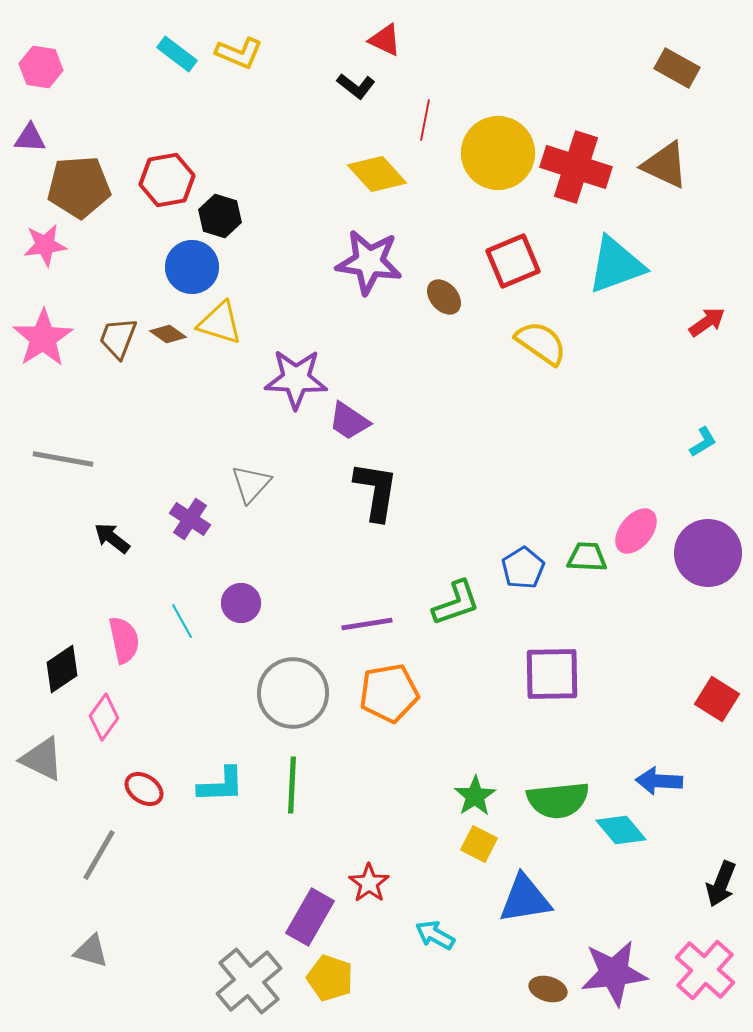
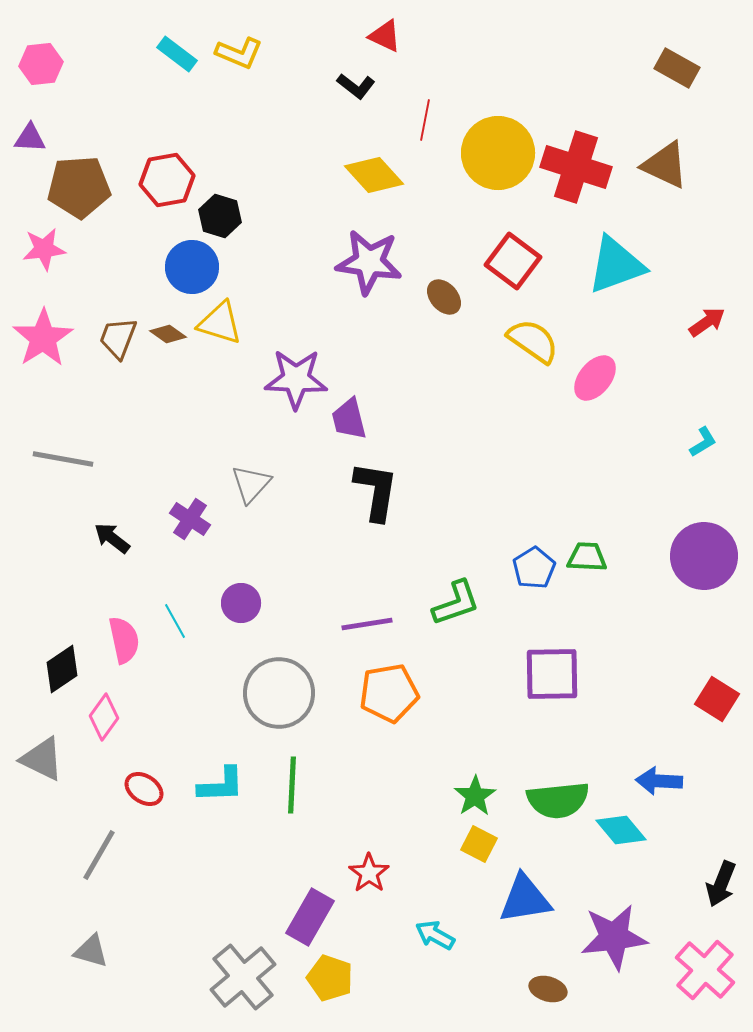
red triangle at (385, 40): moved 4 px up
pink hexagon at (41, 67): moved 3 px up; rotated 15 degrees counterclockwise
yellow diamond at (377, 174): moved 3 px left, 1 px down
pink star at (45, 245): moved 1 px left, 4 px down
red square at (513, 261): rotated 30 degrees counterclockwise
yellow semicircle at (541, 343): moved 8 px left, 2 px up
purple trapezoid at (349, 421): moved 2 px up; rotated 42 degrees clockwise
pink ellipse at (636, 531): moved 41 px left, 153 px up
purple circle at (708, 553): moved 4 px left, 3 px down
blue pentagon at (523, 568): moved 11 px right
cyan line at (182, 621): moved 7 px left
gray circle at (293, 693): moved 14 px left
red star at (369, 883): moved 10 px up
purple star at (614, 973): moved 36 px up
gray cross at (249, 981): moved 6 px left, 4 px up
